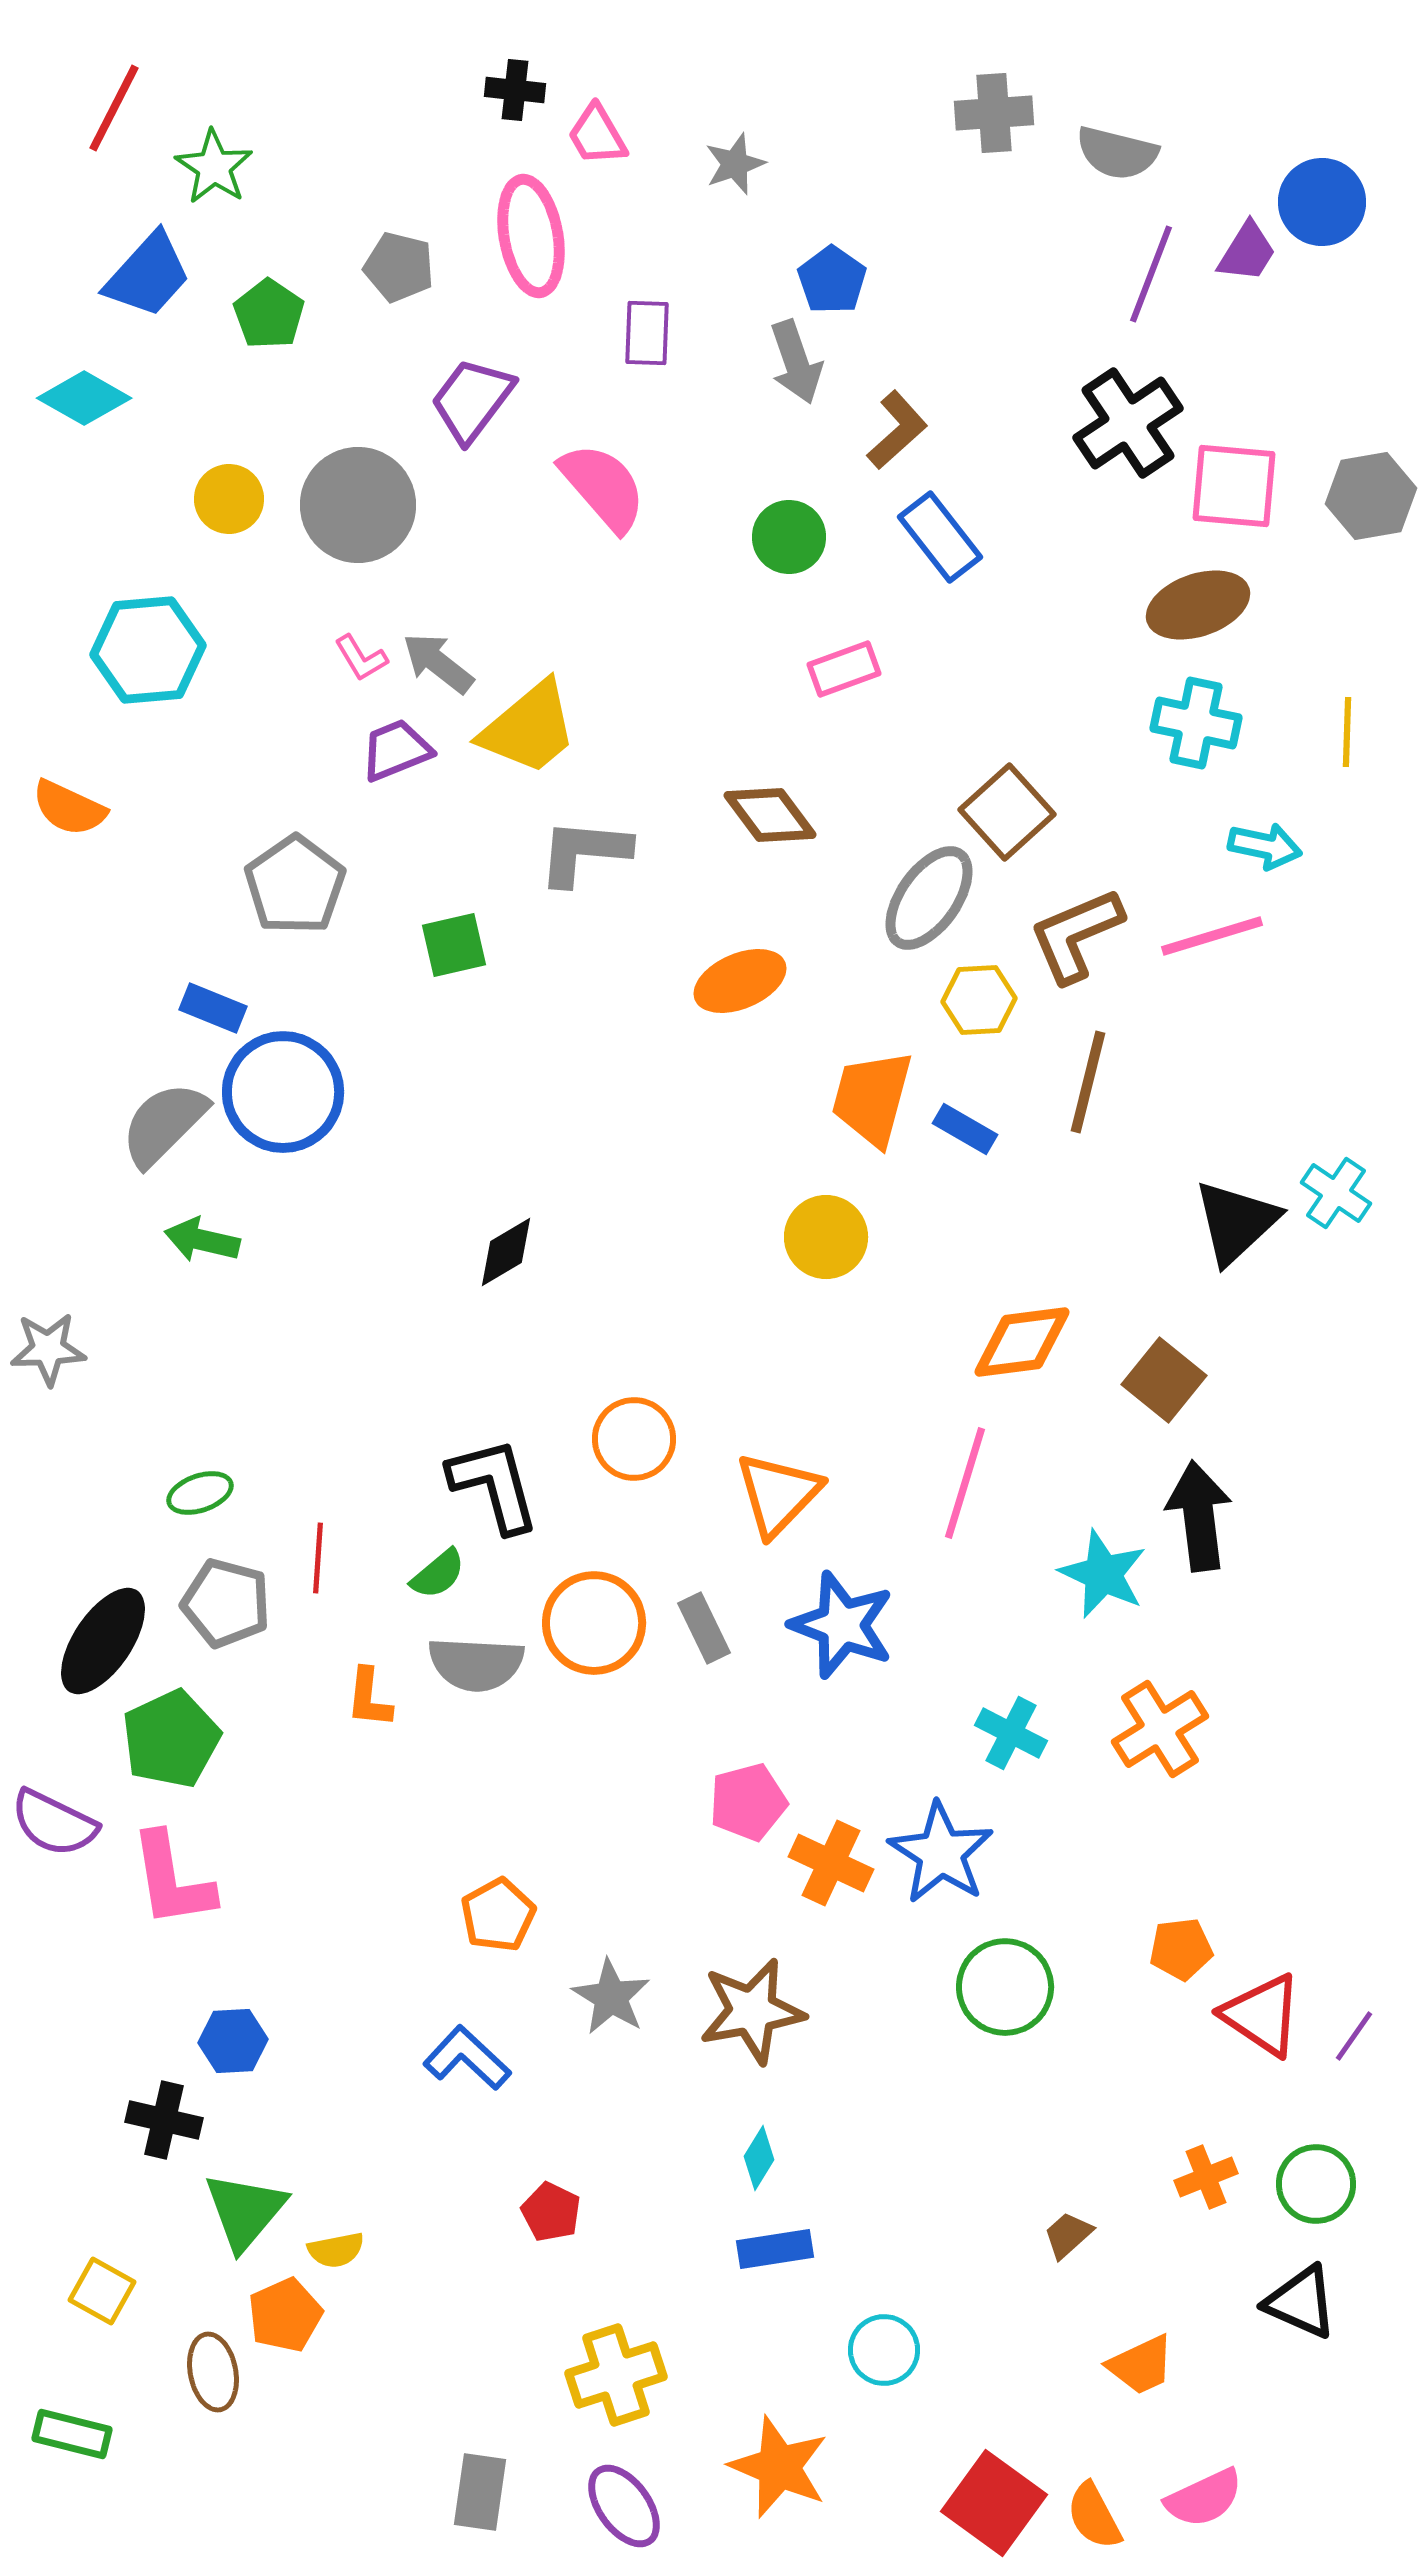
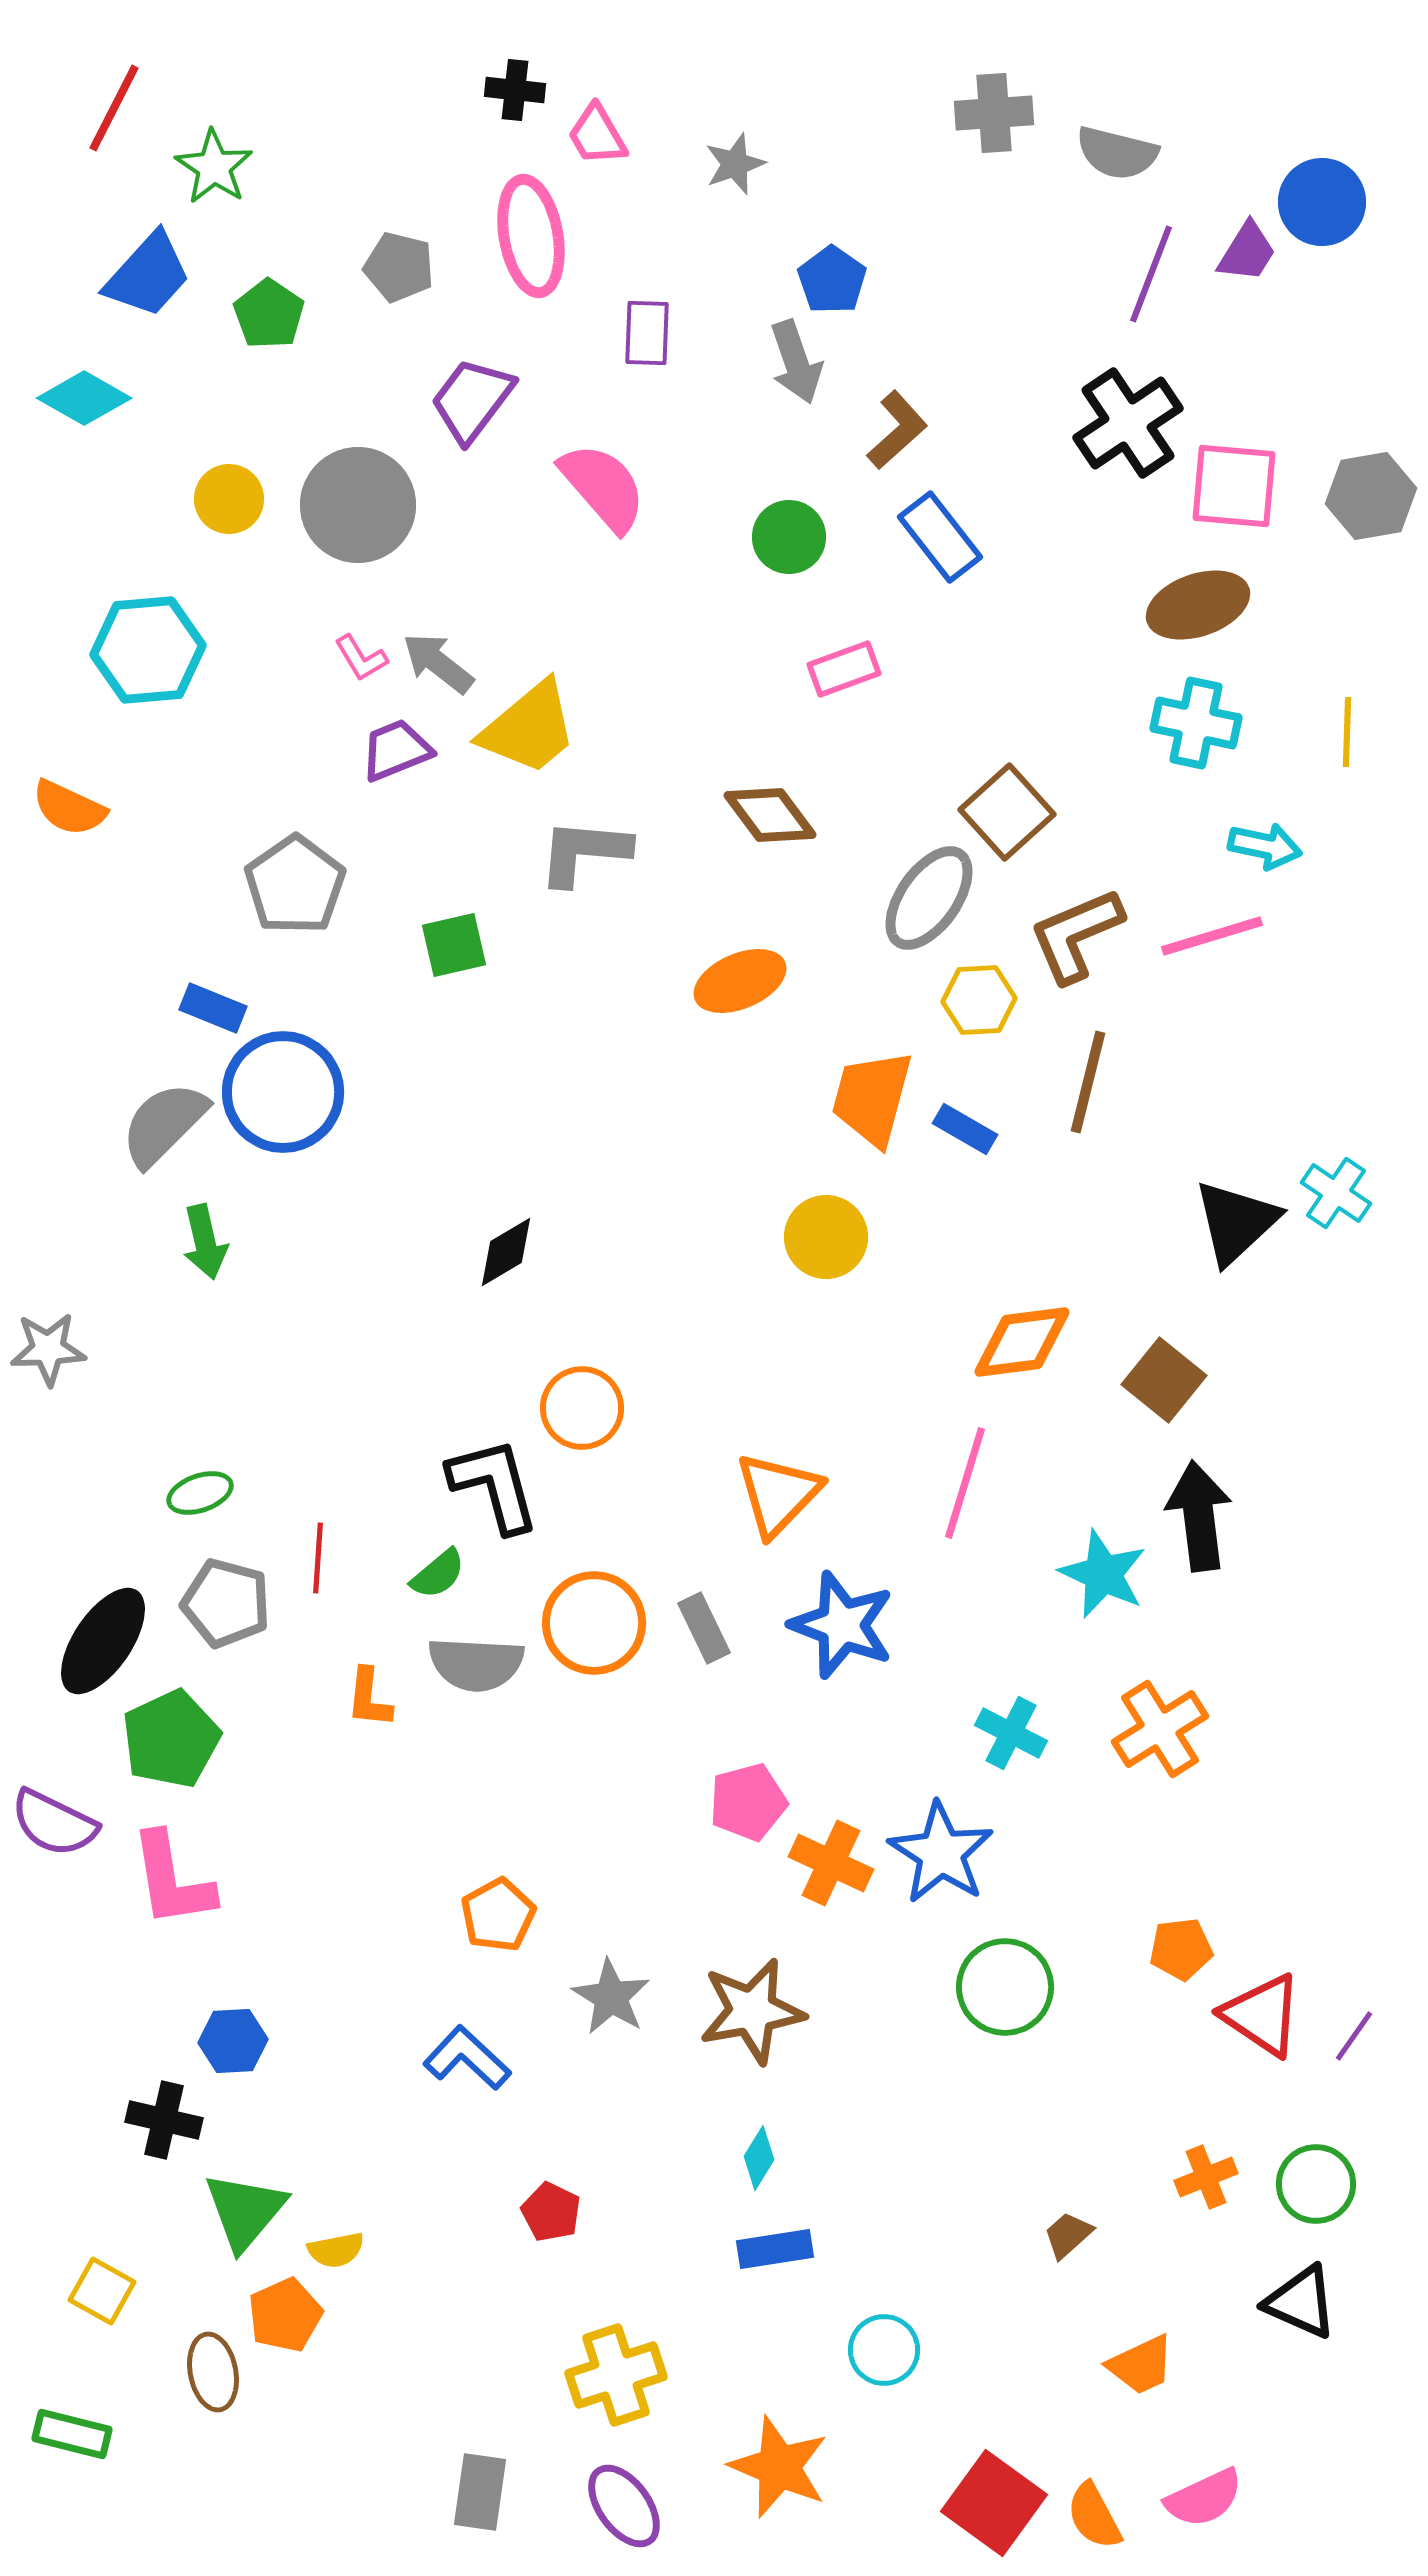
green arrow at (202, 1240): moved 3 px right, 2 px down; rotated 116 degrees counterclockwise
orange circle at (634, 1439): moved 52 px left, 31 px up
